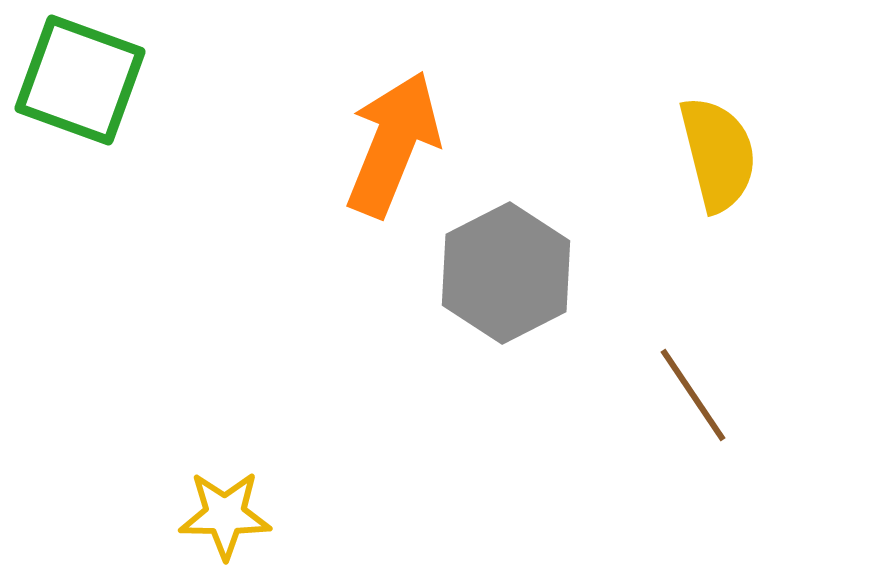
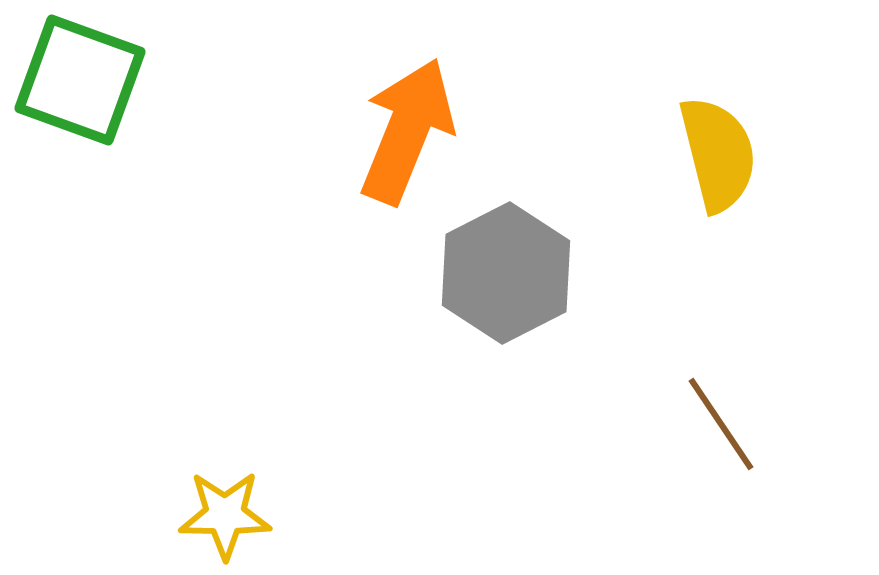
orange arrow: moved 14 px right, 13 px up
brown line: moved 28 px right, 29 px down
